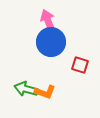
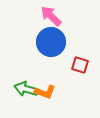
pink arrow: moved 3 px right, 5 px up; rotated 25 degrees counterclockwise
